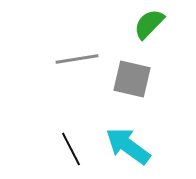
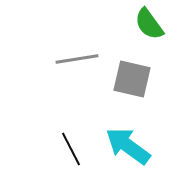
green semicircle: rotated 80 degrees counterclockwise
